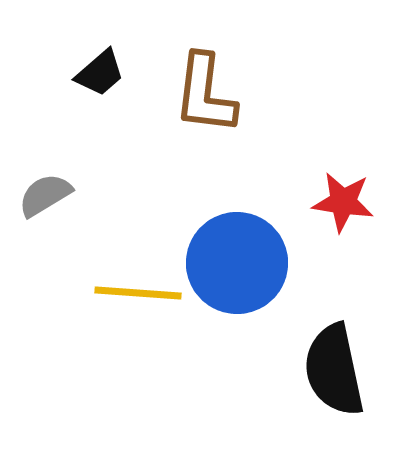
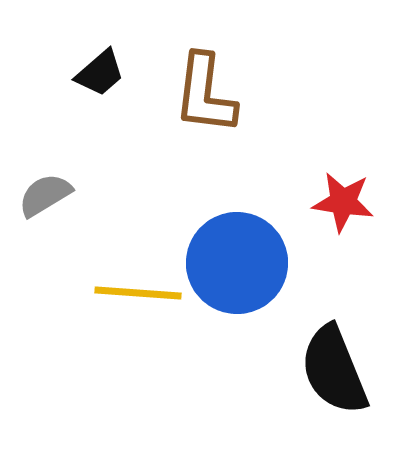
black semicircle: rotated 10 degrees counterclockwise
